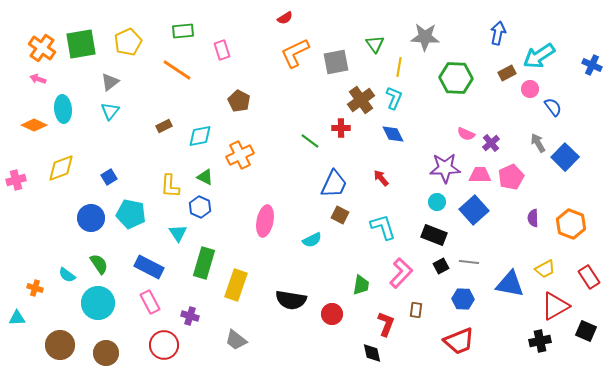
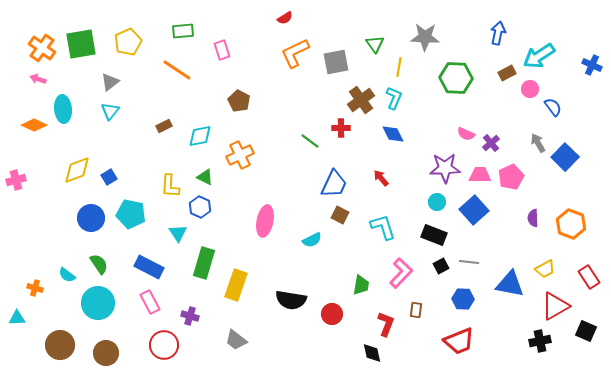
yellow diamond at (61, 168): moved 16 px right, 2 px down
